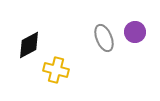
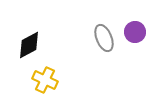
yellow cross: moved 11 px left, 10 px down; rotated 10 degrees clockwise
